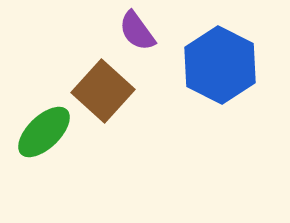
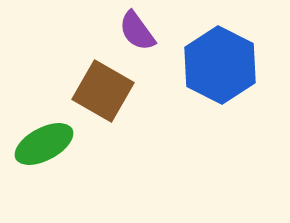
brown square: rotated 12 degrees counterclockwise
green ellipse: moved 12 px down; rotated 16 degrees clockwise
